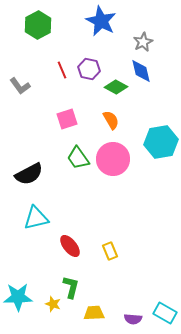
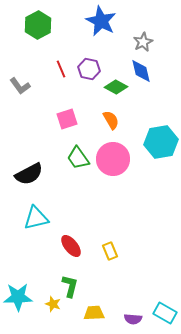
red line: moved 1 px left, 1 px up
red ellipse: moved 1 px right
green L-shape: moved 1 px left, 1 px up
